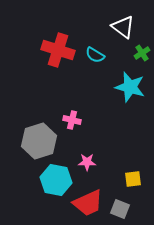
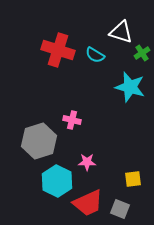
white triangle: moved 2 px left, 5 px down; rotated 20 degrees counterclockwise
cyan hexagon: moved 1 px right, 1 px down; rotated 16 degrees clockwise
